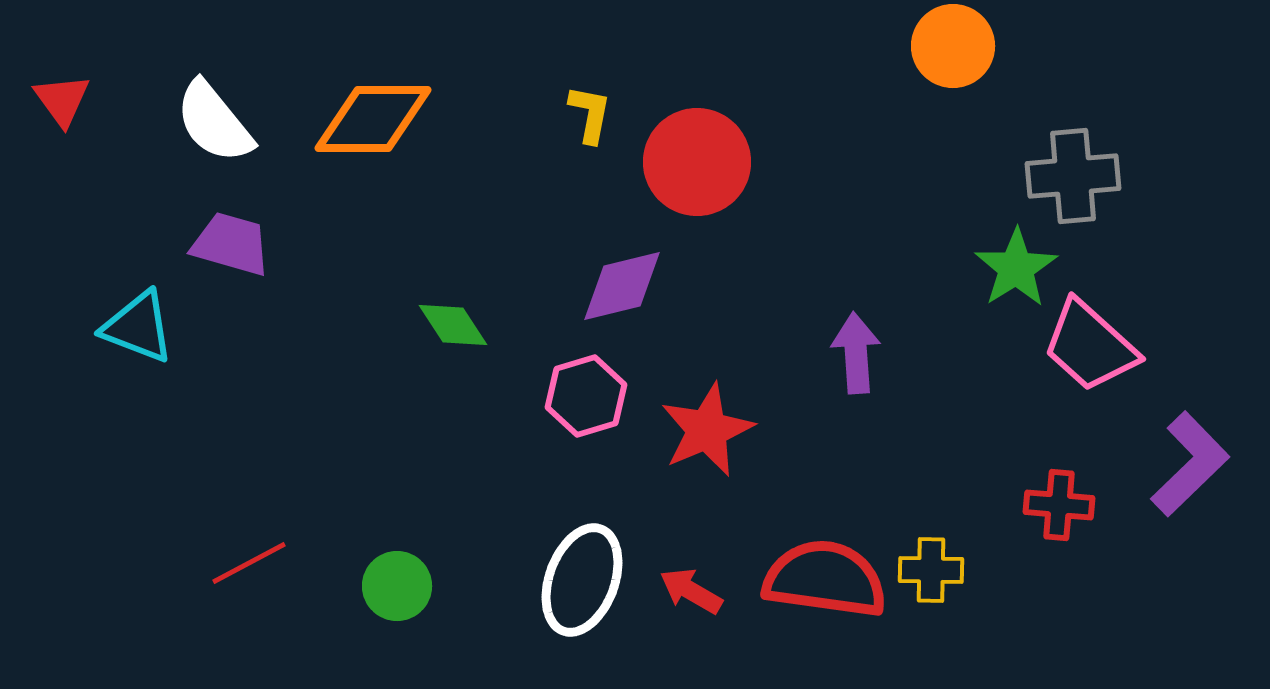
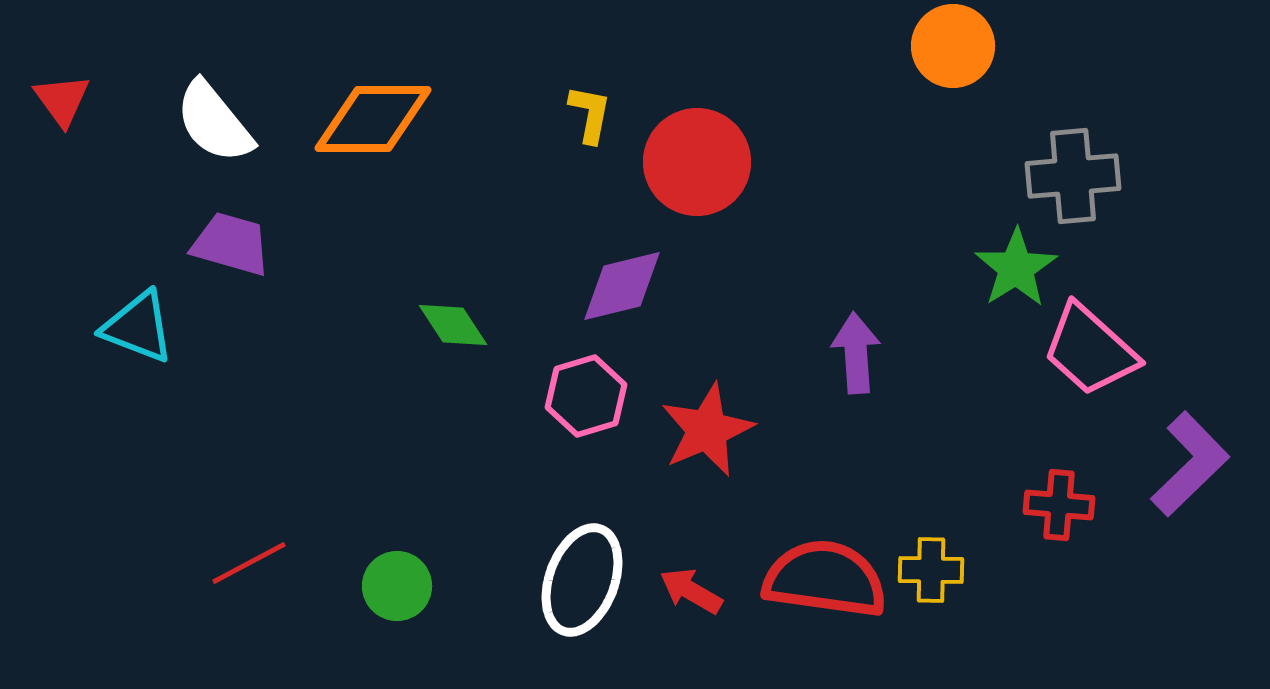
pink trapezoid: moved 4 px down
